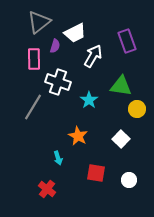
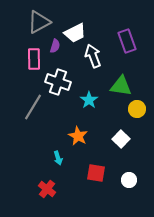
gray triangle: rotated 10 degrees clockwise
white arrow: rotated 50 degrees counterclockwise
